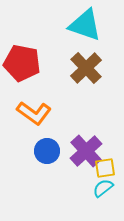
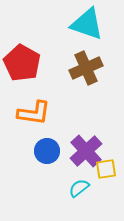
cyan triangle: moved 2 px right, 1 px up
red pentagon: rotated 18 degrees clockwise
brown cross: rotated 20 degrees clockwise
orange L-shape: rotated 28 degrees counterclockwise
yellow square: moved 1 px right, 1 px down
cyan semicircle: moved 24 px left
